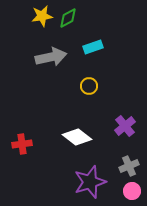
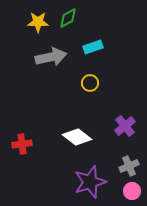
yellow star: moved 4 px left, 6 px down; rotated 10 degrees clockwise
yellow circle: moved 1 px right, 3 px up
